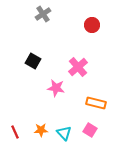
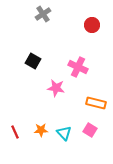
pink cross: rotated 24 degrees counterclockwise
